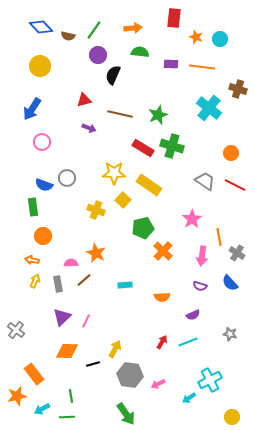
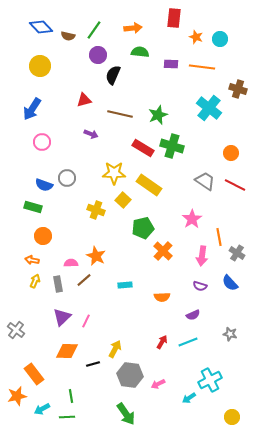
purple arrow at (89, 128): moved 2 px right, 6 px down
green rectangle at (33, 207): rotated 66 degrees counterclockwise
orange star at (96, 253): moved 3 px down
